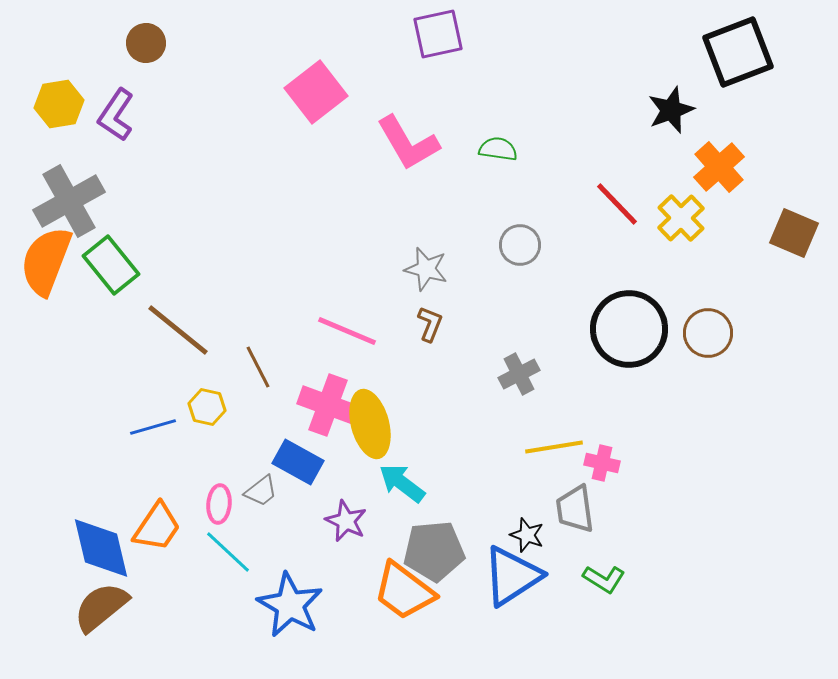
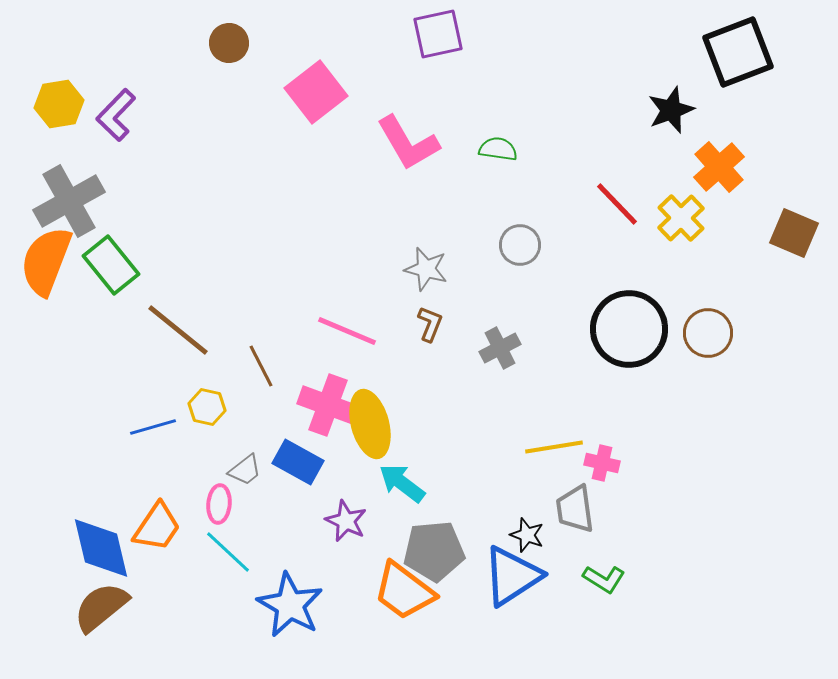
brown circle at (146, 43): moved 83 px right
purple L-shape at (116, 115): rotated 10 degrees clockwise
brown line at (258, 367): moved 3 px right, 1 px up
gray cross at (519, 374): moved 19 px left, 26 px up
gray trapezoid at (261, 491): moved 16 px left, 21 px up
